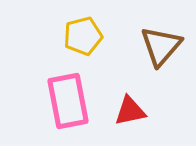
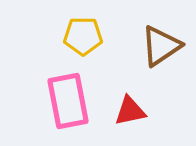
yellow pentagon: rotated 15 degrees clockwise
brown triangle: rotated 15 degrees clockwise
